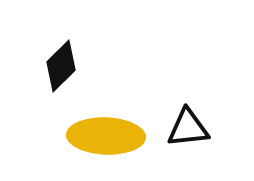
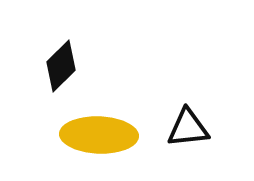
yellow ellipse: moved 7 px left, 1 px up
